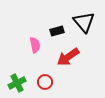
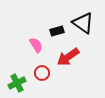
black triangle: moved 1 px left, 1 px down; rotated 15 degrees counterclockwise
pink semicircle: moved 1 px right; rotated 21 degrees counterclockwise
red circle: moved 3 px left, 9 px up
